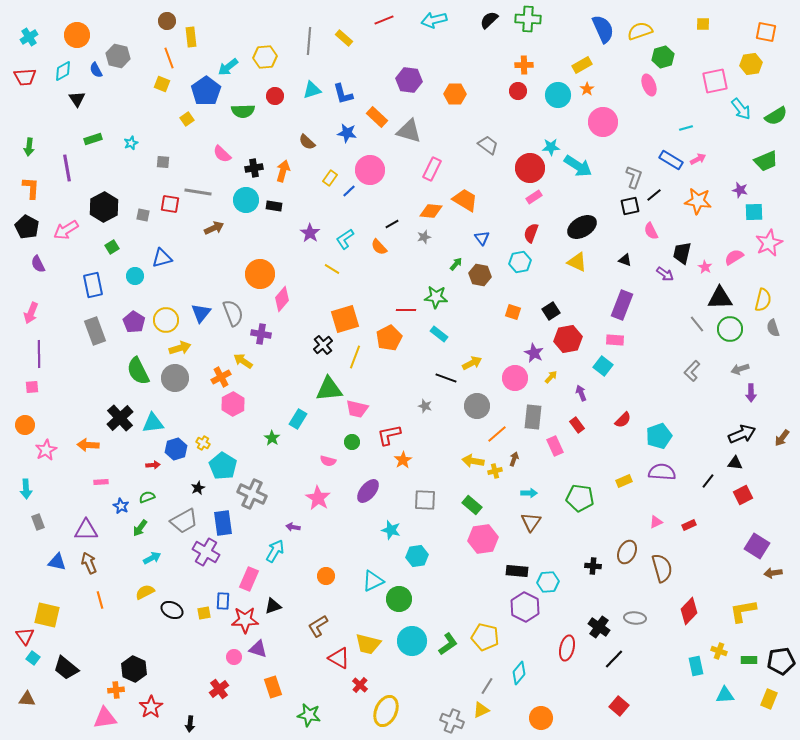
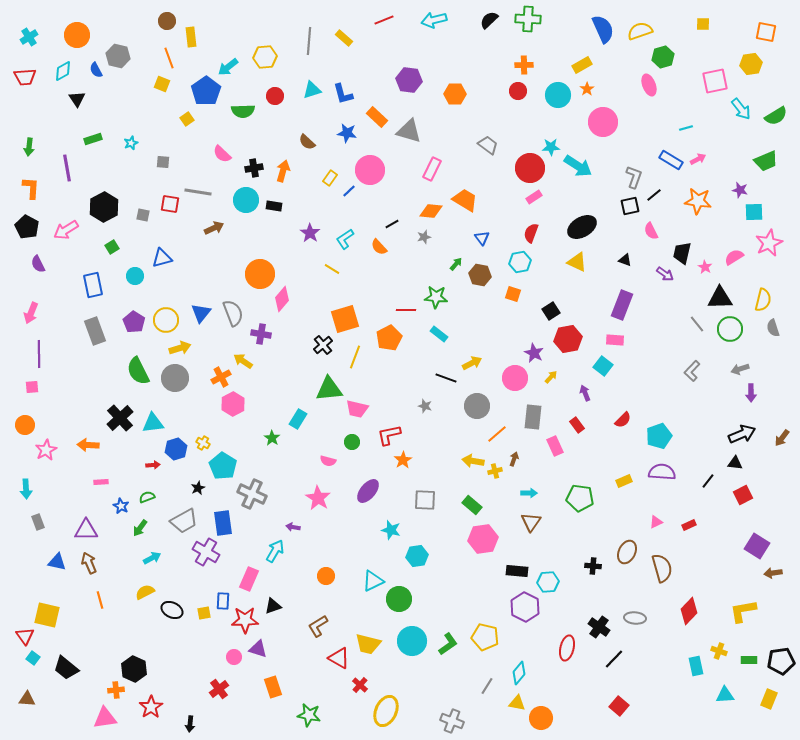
orange square at (513, 312): moved 18 px up
purple arrow at (581, 393): moved 4 px right
yellow triangle at (481, 710): moved 36 px right, 7 px up; rotated 36 degrees clockwise
